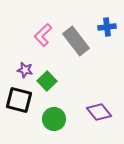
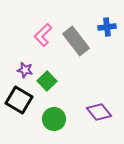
black square: rotated 16 degrees clockwise
